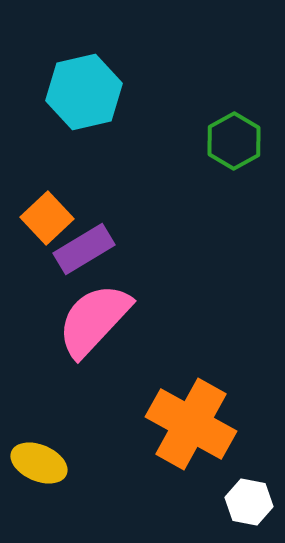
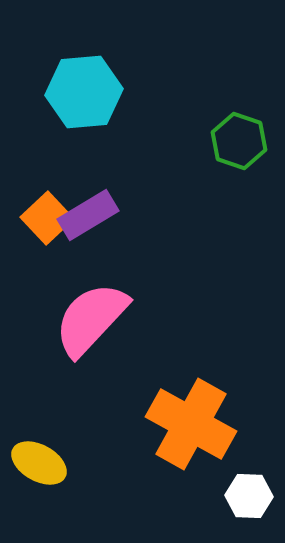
cyan hexagon: rotated 8 degrees clockwise
green hexagon: moved 5 px right; rotated 12 degrees counterclockwise
purple rectangle: moved 4 px right, 34 px up
pink semicircle: moved 3 px left, 1 px up
yellow ellipse: rotated 6 degrees clockwise
white hexagon: moved 6 px up; rotated 9 degrees counterclockwise
